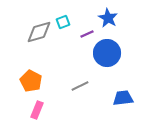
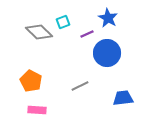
gray diamond: rotated 60 degrees clockwise
pink rectangle: rotated 72 degrees clockwise
